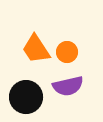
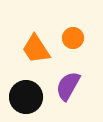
orange circle: moved 6 px right, 14 px up
purple semicircle: rotated 132 degrees clockwise
